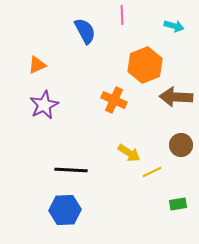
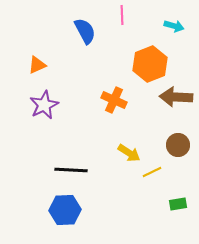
orange hexagon: moved 5 px right, 1 px up
brown circle: moved 3 px left
